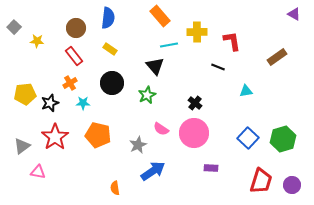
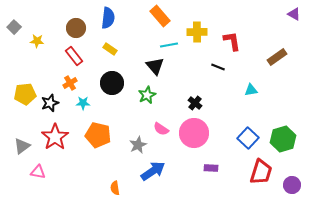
cyan triangle: moved 5 px right, 1 px up
red trapezoid: moved 9 px up
